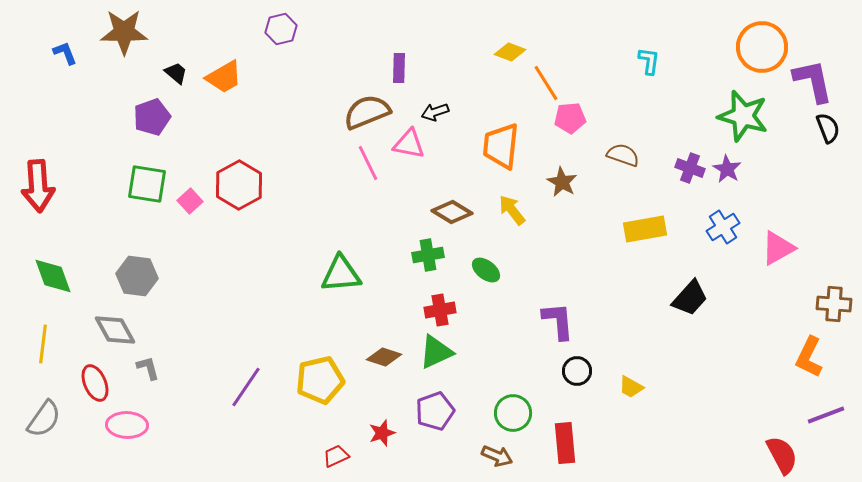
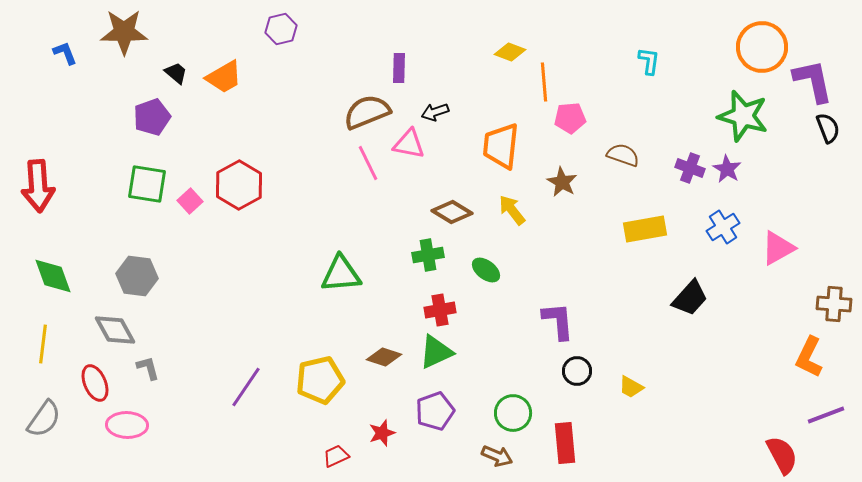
orange line at (546, 83): moved 2 px left, 1 px up; rotated 27 degrees clockwise
